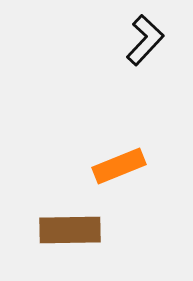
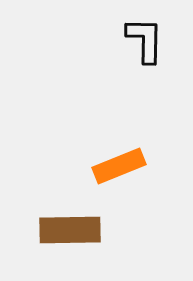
black L-shape: rotated 42 degrees counterclockwise
